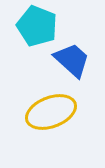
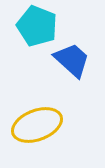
yellow ellipse: moved 14 px left, 13 px down
